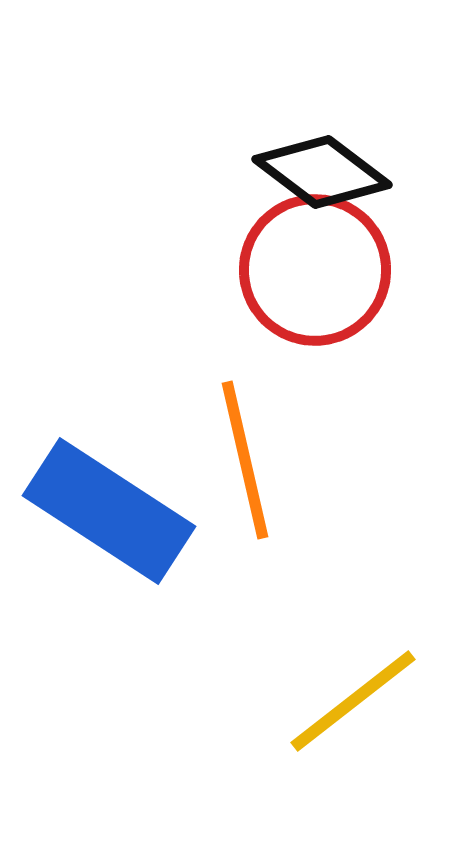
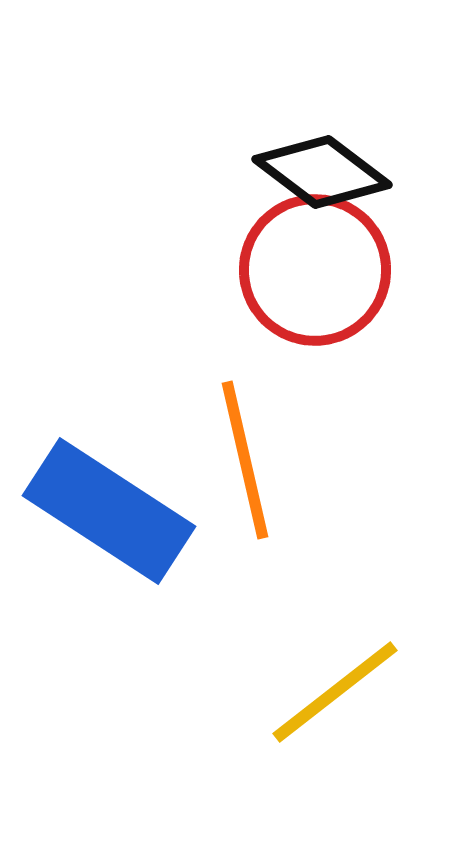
yellow line: moved 18 px left, 9 px up
